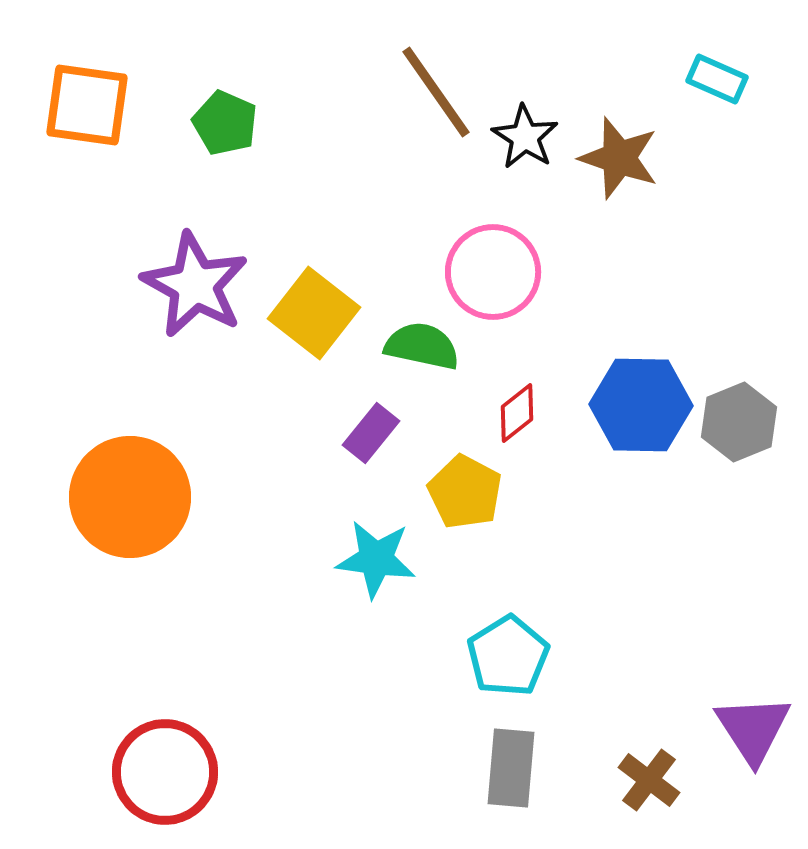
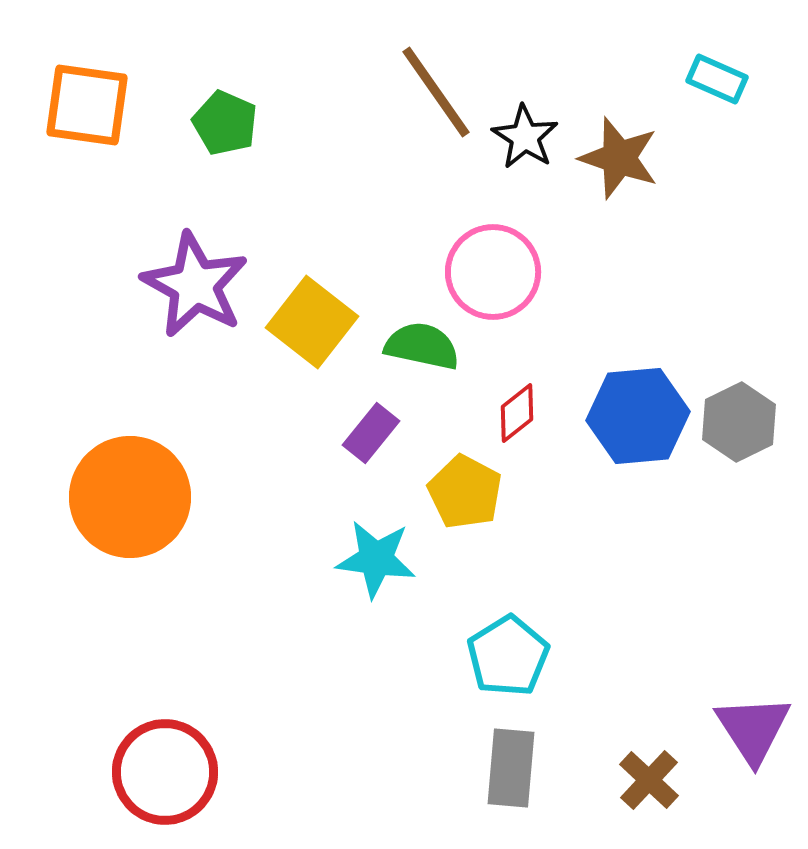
yellow square: moved 2 px left, 9 px down
blue hexagon: moved 3 px left, 11 px down; rotated 6 degrees counterclockwise
gray hexagon: rotated 4 degrees counterclockwise
brown cross: rotated 6 degrees clockwise
